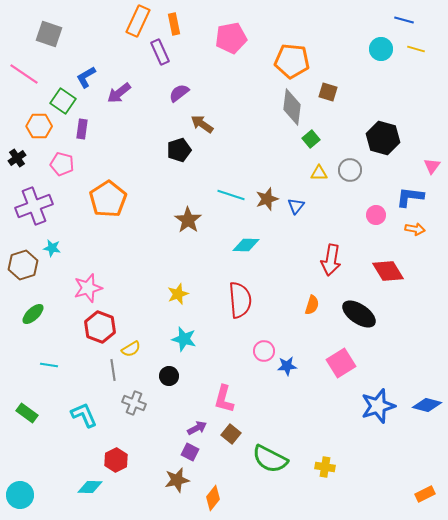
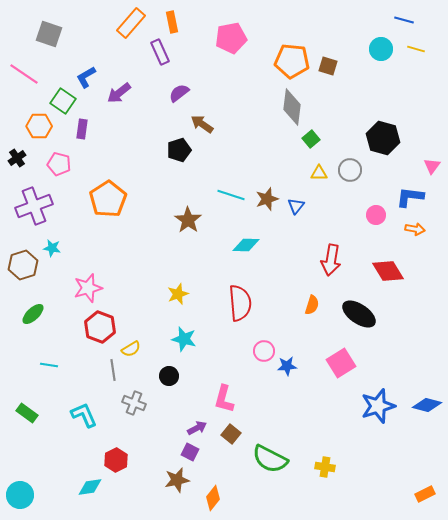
orange rectangle at (138, 21): moved 7 px left, 2 px down; rotated 16 degrees clockwise
orange rectangle at (174, 24): moved 2 px left, 2 px up
brown square at (328, 92): moved 26 px up
pink pentagon at (62, 164): moved 3 px left
red semicircle at (240, 300): moved 3 px down
cyan diamond at (90, 487): rotated 10 degrees counterclockwise
